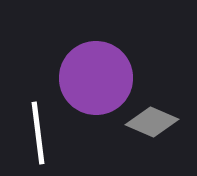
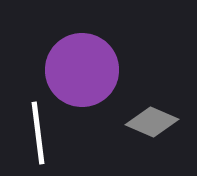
purple circle: moved 14 px left, 8 px up
